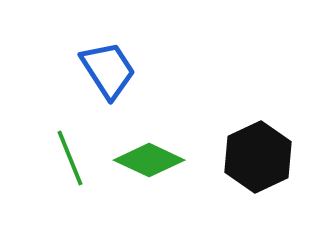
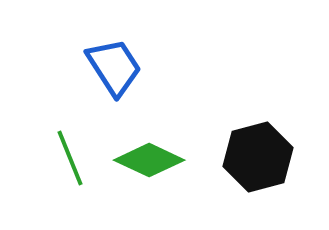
blue trapezoid: moved 6 px right, 3 px up
black hexagon: rotated 10 degrees clockwise
